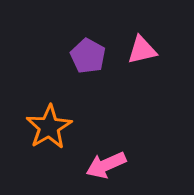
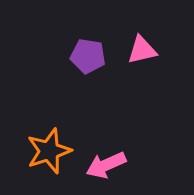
purple pentagon: rotated 20 degrees counterclockwise
orange star: moved 24 px down; rotated 12 degrees clockwise
